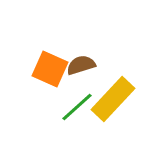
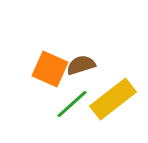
yellow rectangle: rotated 9 degrees clockwise
green line: moved 5 px left, 3 px up
